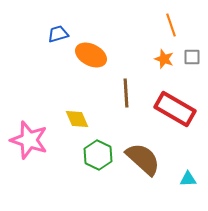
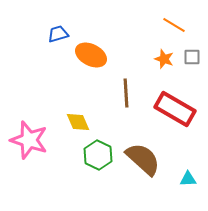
orange line: moved 3 px right; rotated 40 degrees counterclockwise
yellow diamond: moved 1 px right, 3 px down
